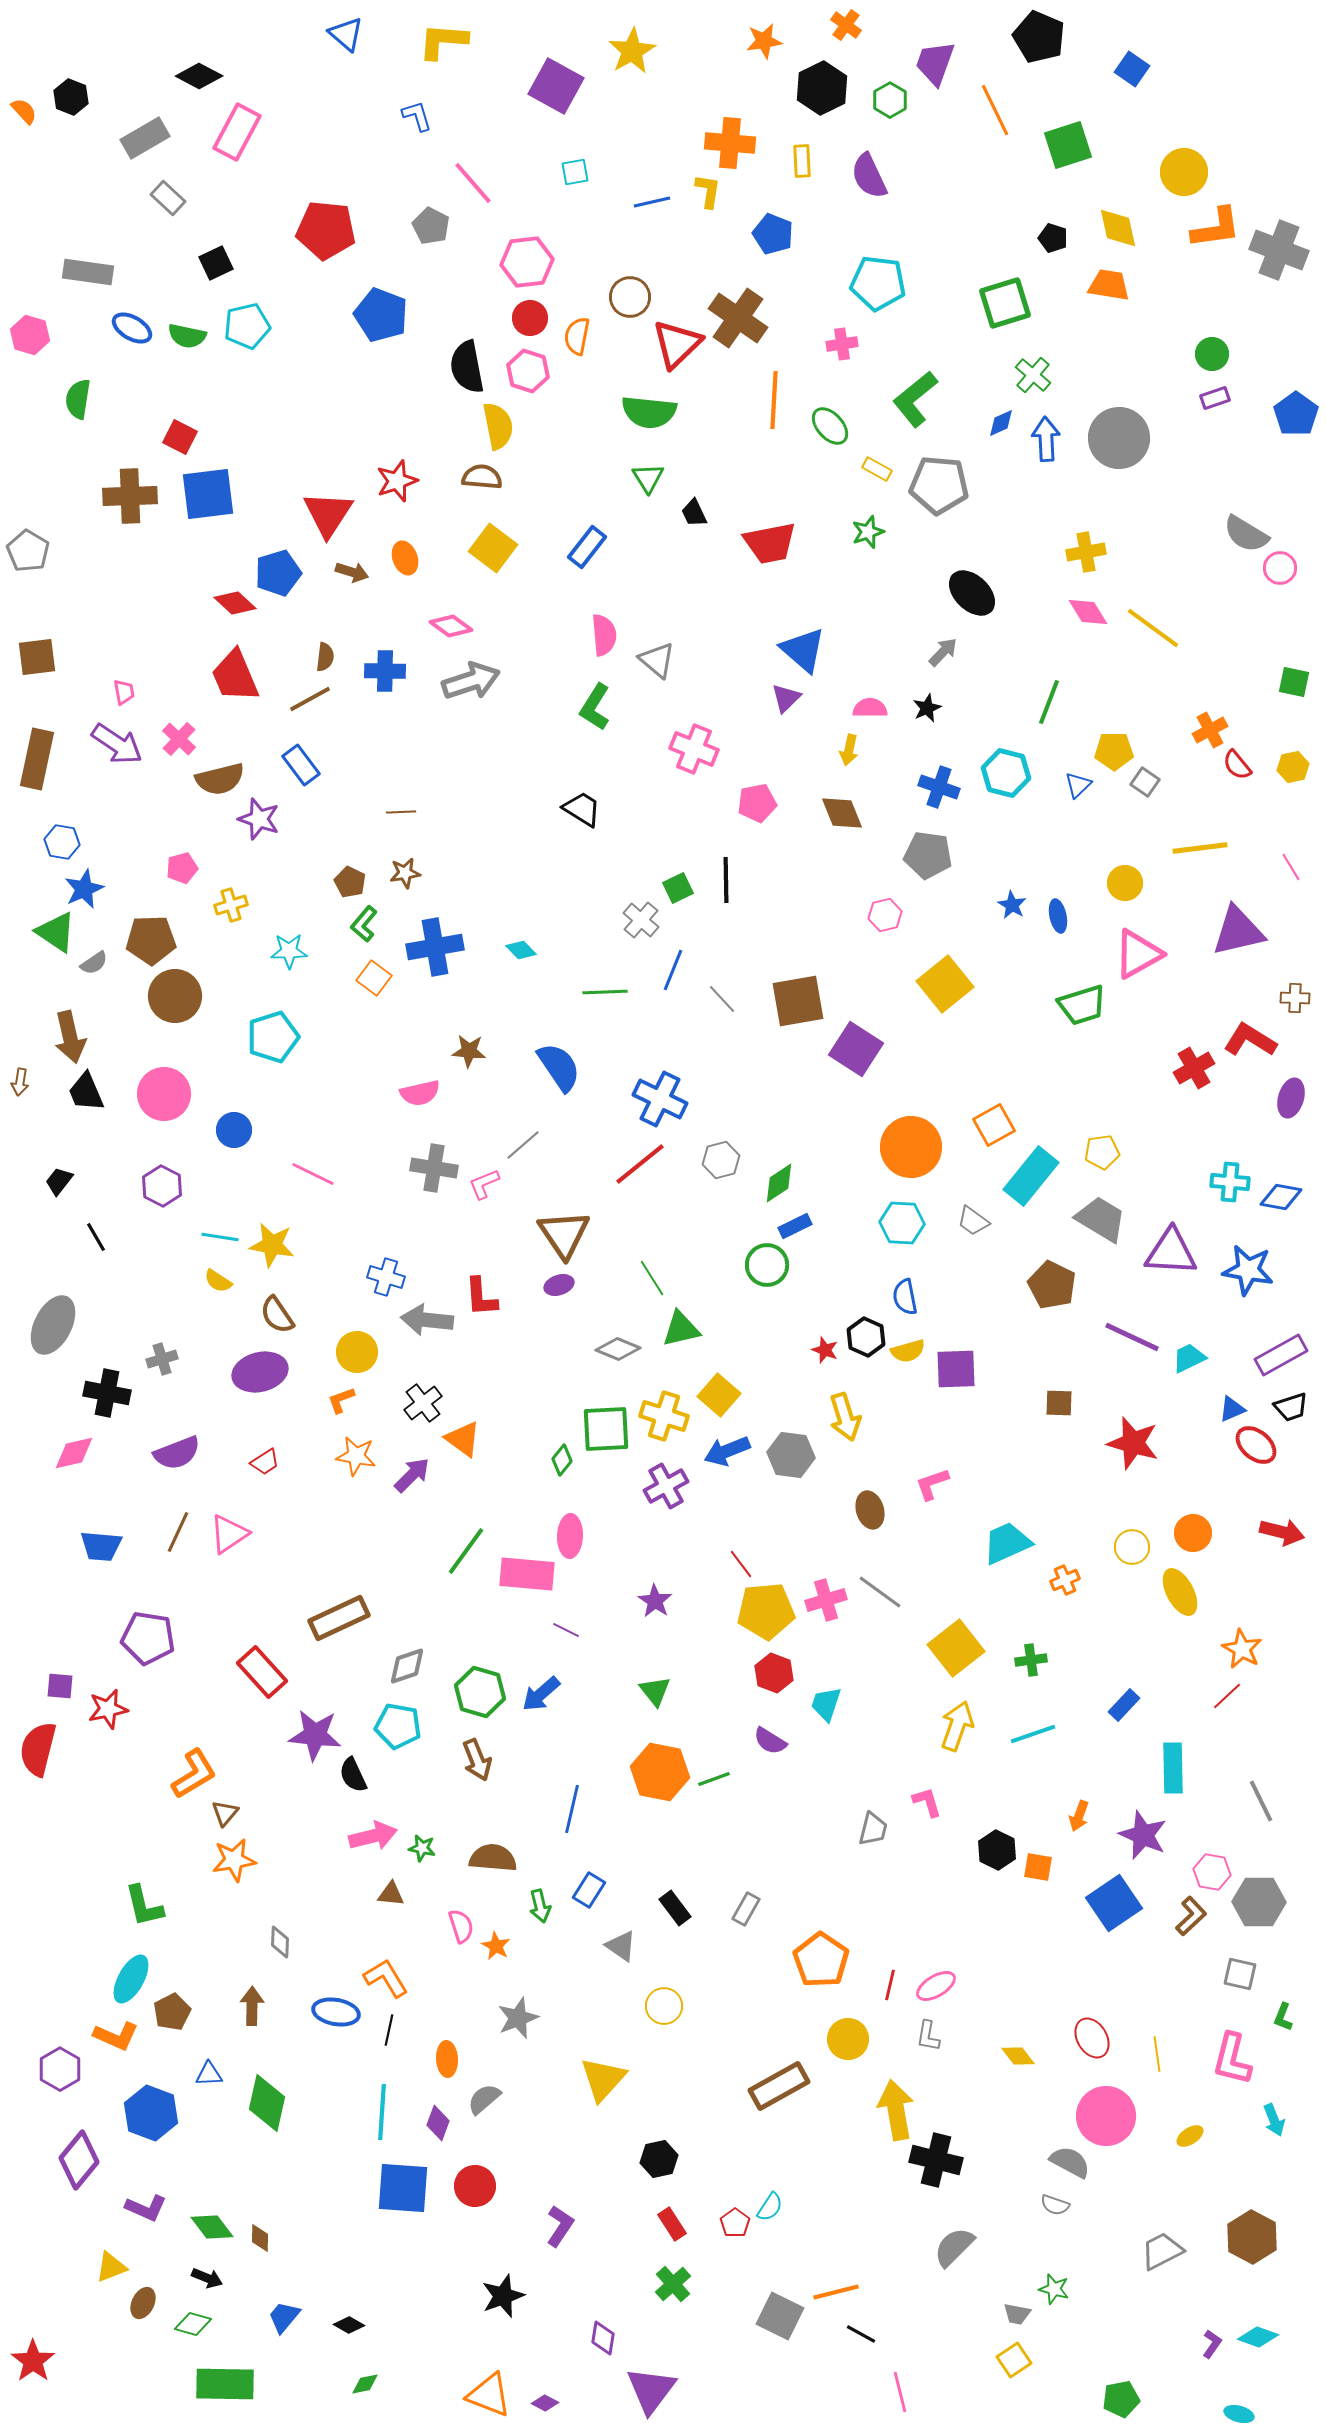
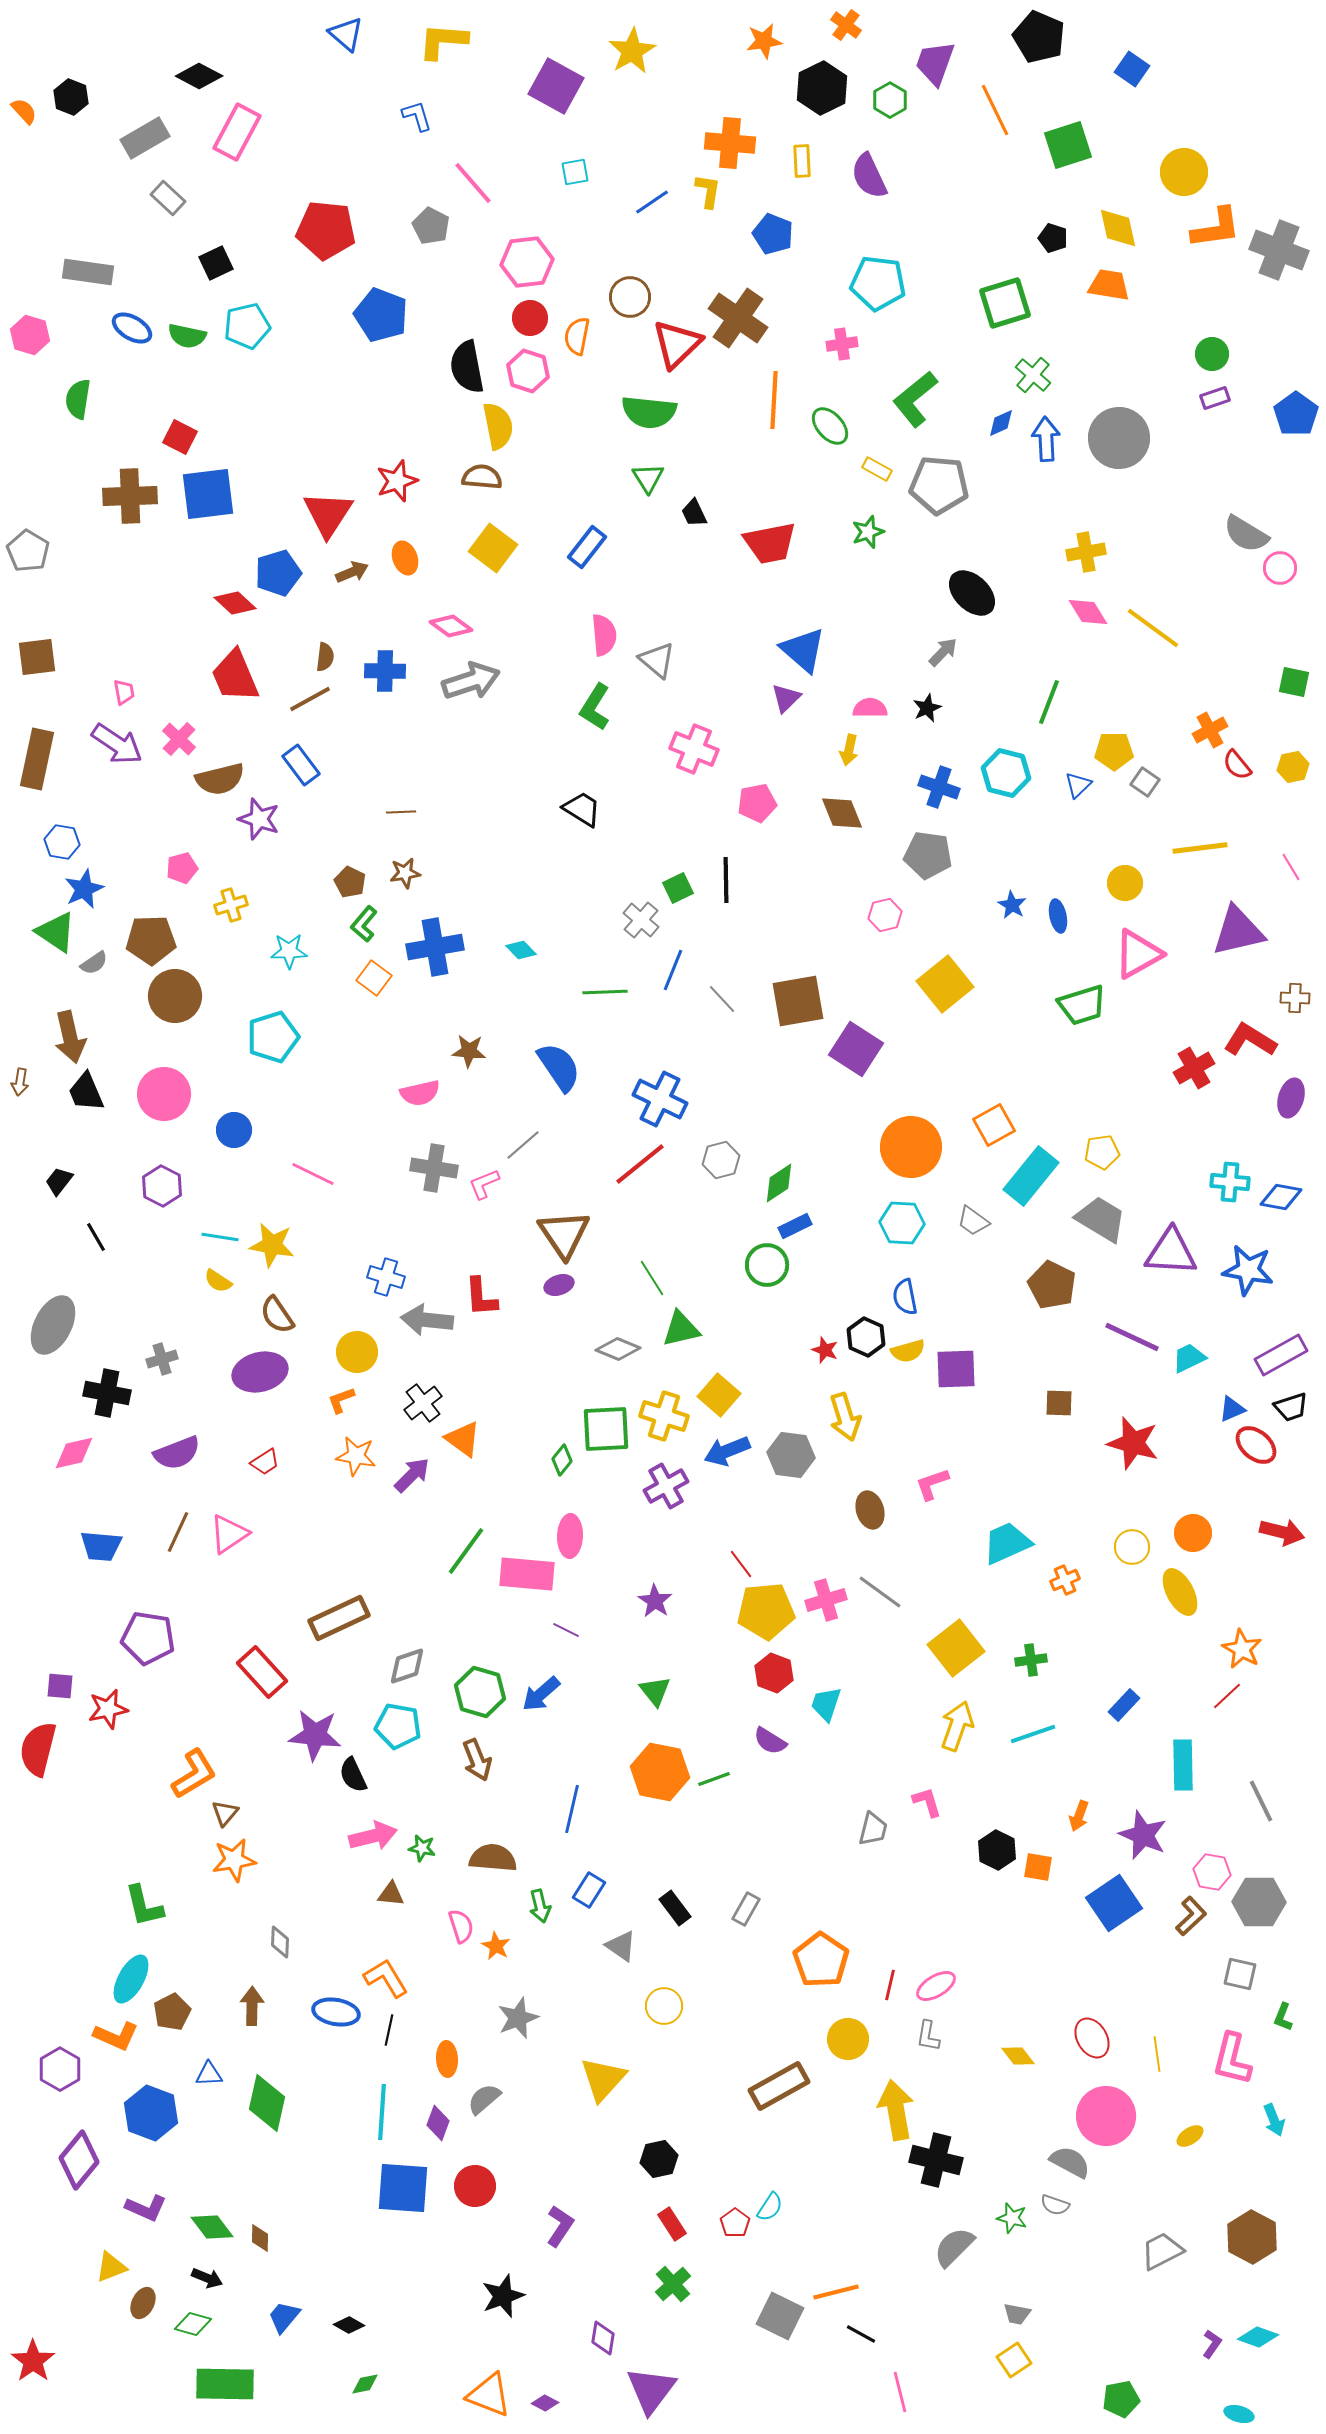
blue line at (652, 202): rotated 21 degrees counterclockwise
brown arrow at (352, 572): rotated 40 degrees counterclockwise
cyan rectangle at (1173, 1768): moved 10 px right, 3 px up
green star at (1054, 2289): moved 42 px left, 71 px up
